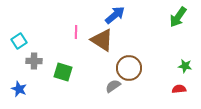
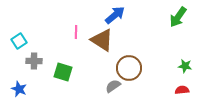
red semicircle: moved 3 px right, 1 px down
